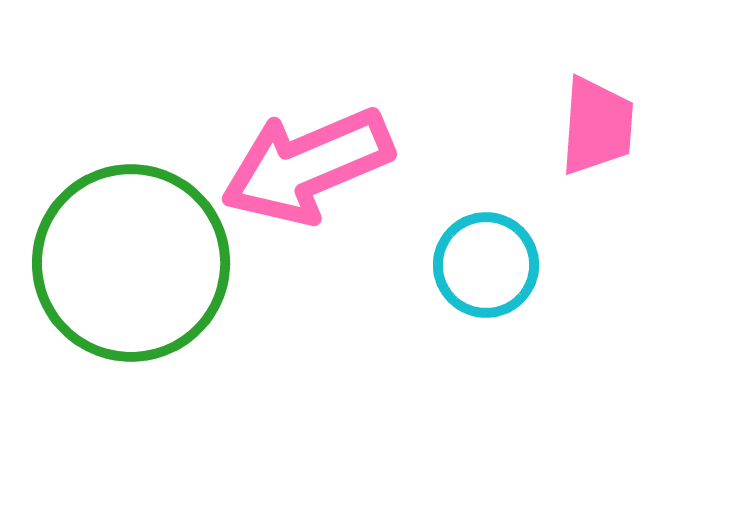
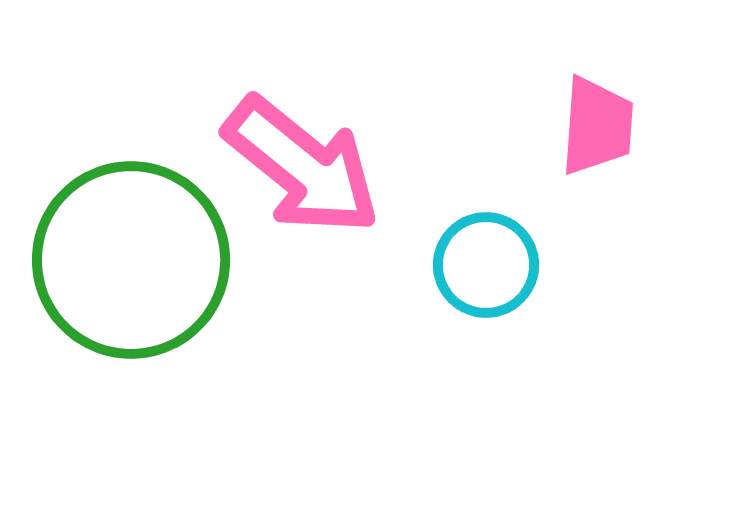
pink arrow: moved 5 px left; rotated 118 degrees counterclockwise
green circle: moved 3 px up
